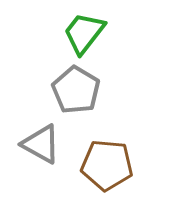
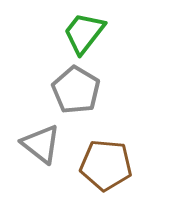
gray triangle: rotated 9 degrees clockwise
brown pentagon: moved 1 px left
